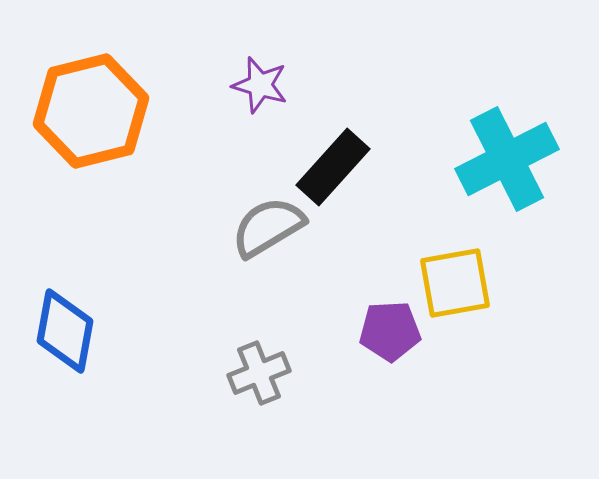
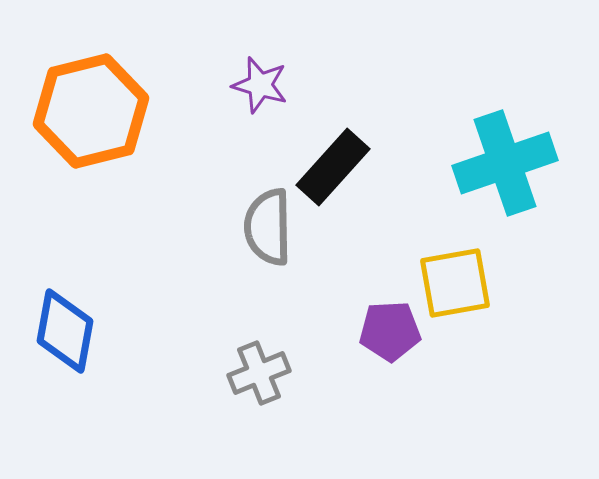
cyan cross: moved 2 px left, 4 px down; rotated 8 degrees clockwise
gray semicircle: rotated 60 degrees counterclockwise
